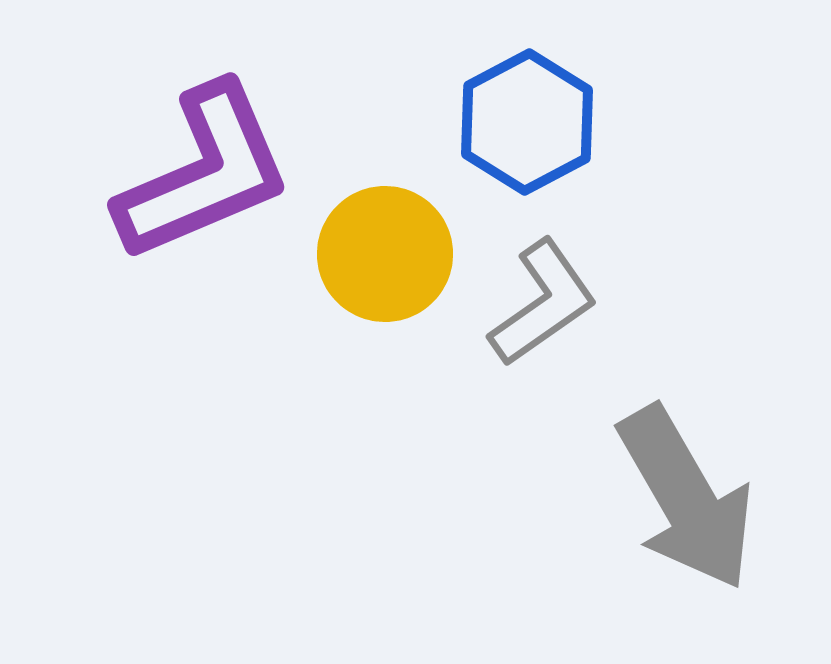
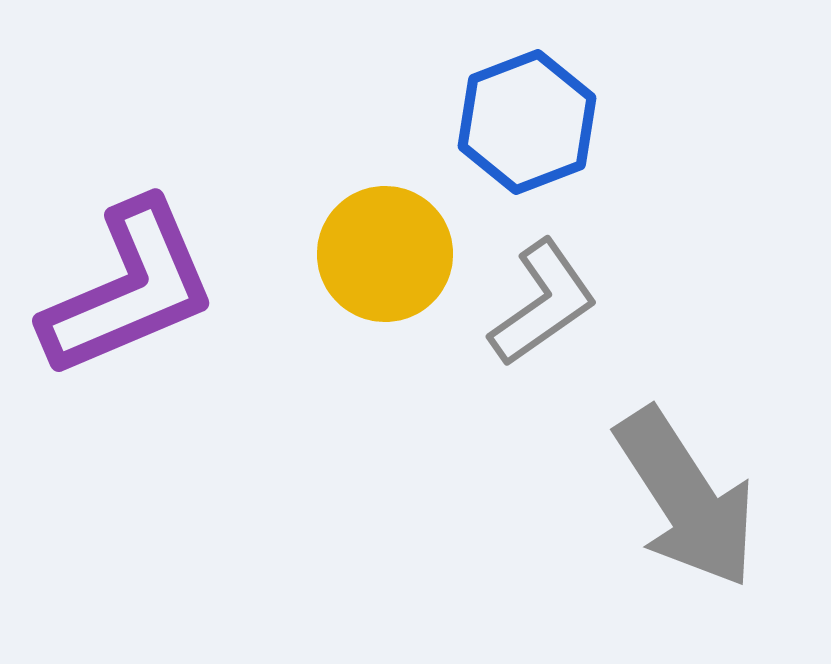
blue hexagon: rotated 7 degrees clockwise
purple L-shape: moved 75 px left, 116 px down
gray arrow: rotated 3 degrees counterclockwise
